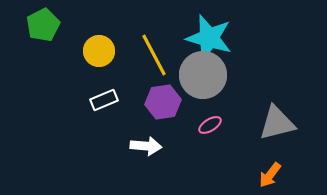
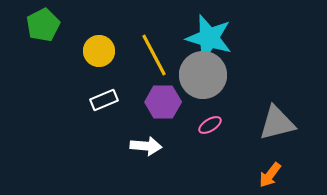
purple hexagon: rotated 8 degrees clockwise
